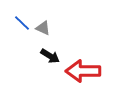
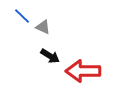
blue line: moved 7 px up
gray triangle: moved 1 px up
